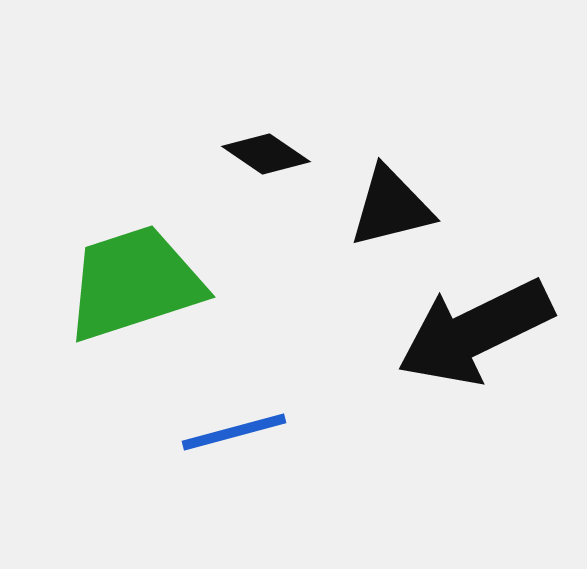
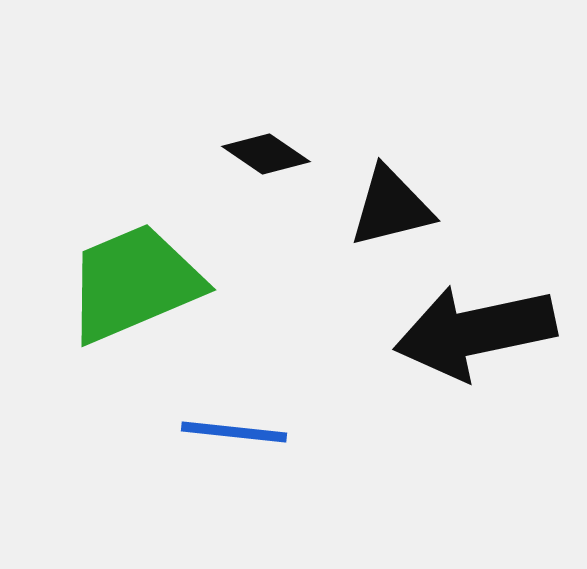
green trapezoid: rotated 5 degrees counterclockwise
black arrow: rotated 14 degrees clockwise
blue line: rotated 21 degrees clockwise
